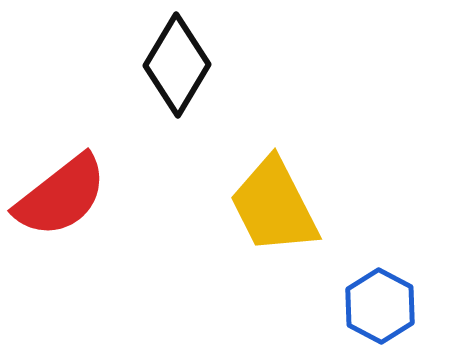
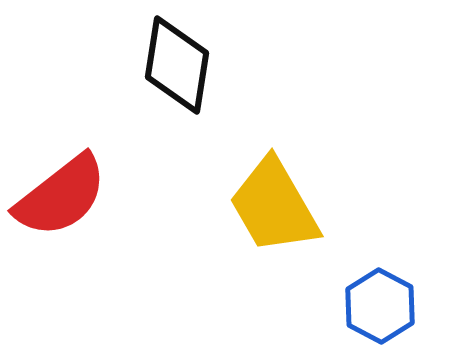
black diamond: rotated 22 degrees counterclockwise
yellow trapezoid: rotated 3 degrees counterclockwise
